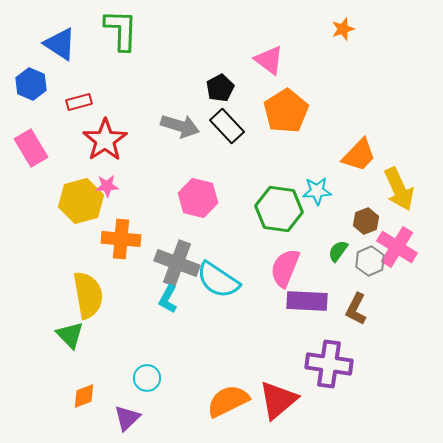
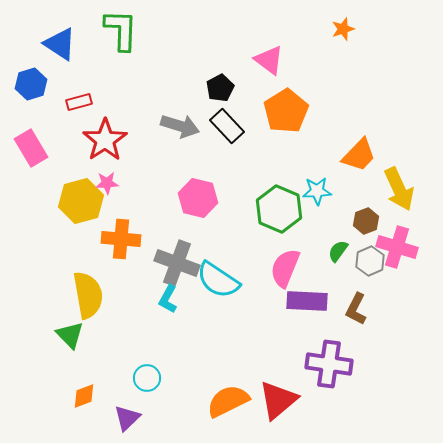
blue hexagon: rotated 20 degrees clockwise
pink star: moved 3 px up
green hexagon: rotated 15 degrees clockwise
pink cross: rotated 15 degrees counterclockwise
